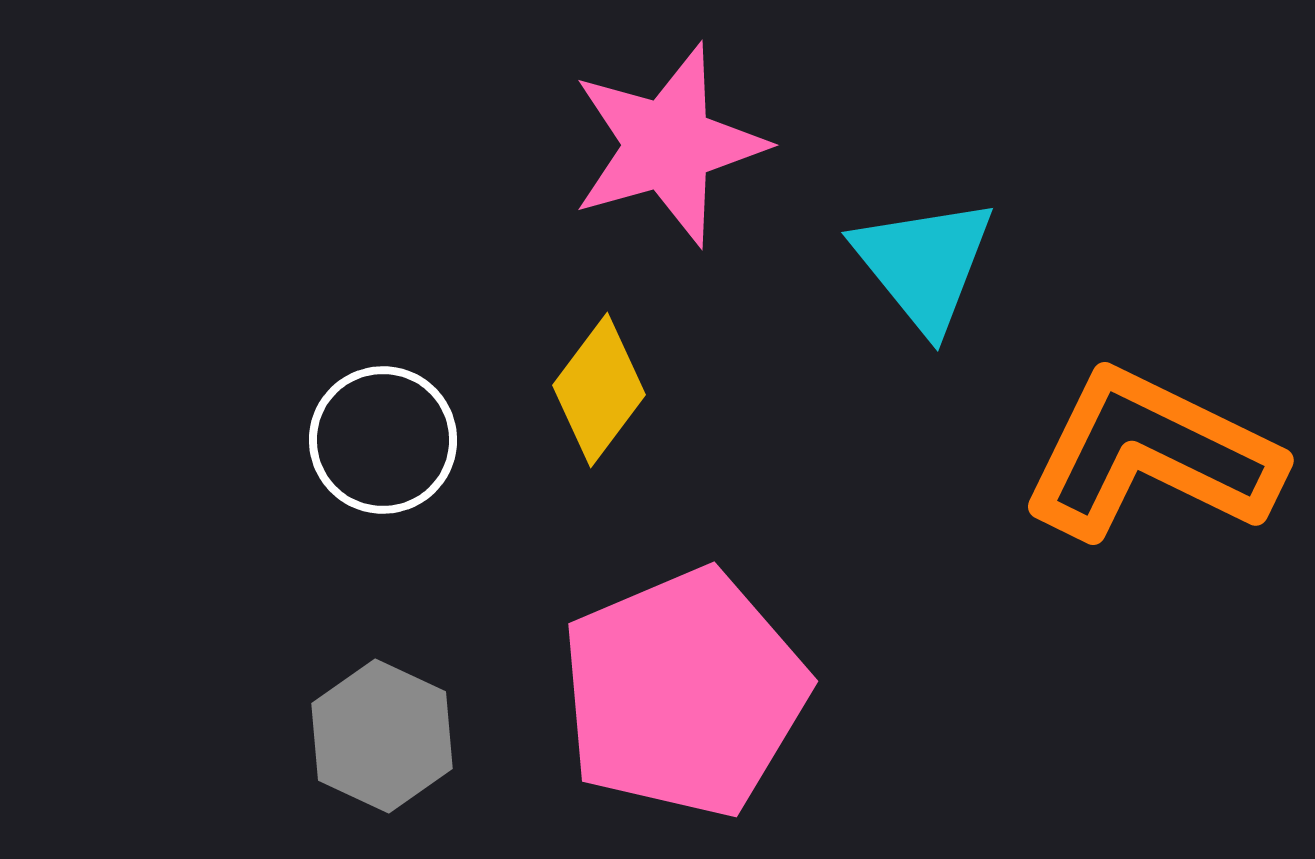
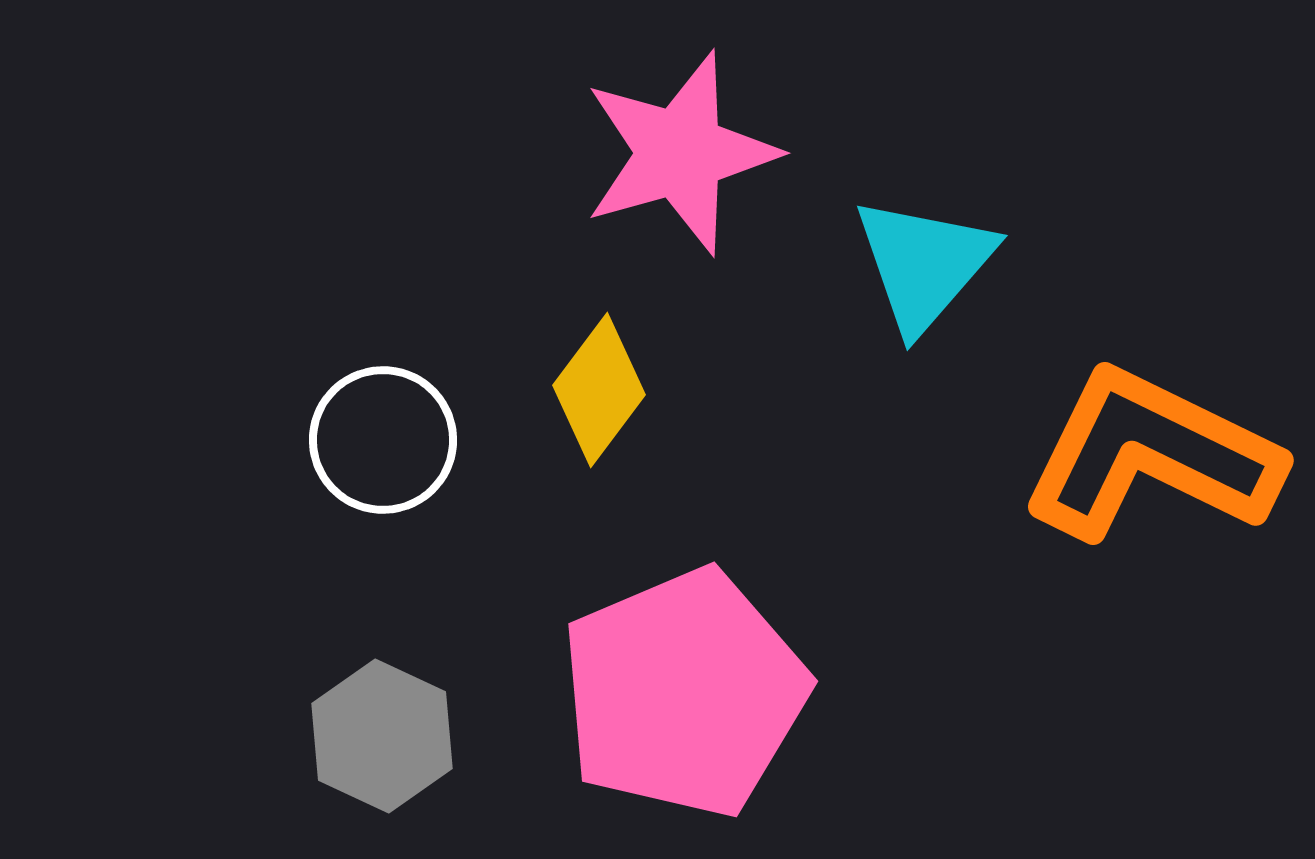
pink star: moved 12 px right, 8 px down
cyan triangle: rotated 20 degrees clockwise
